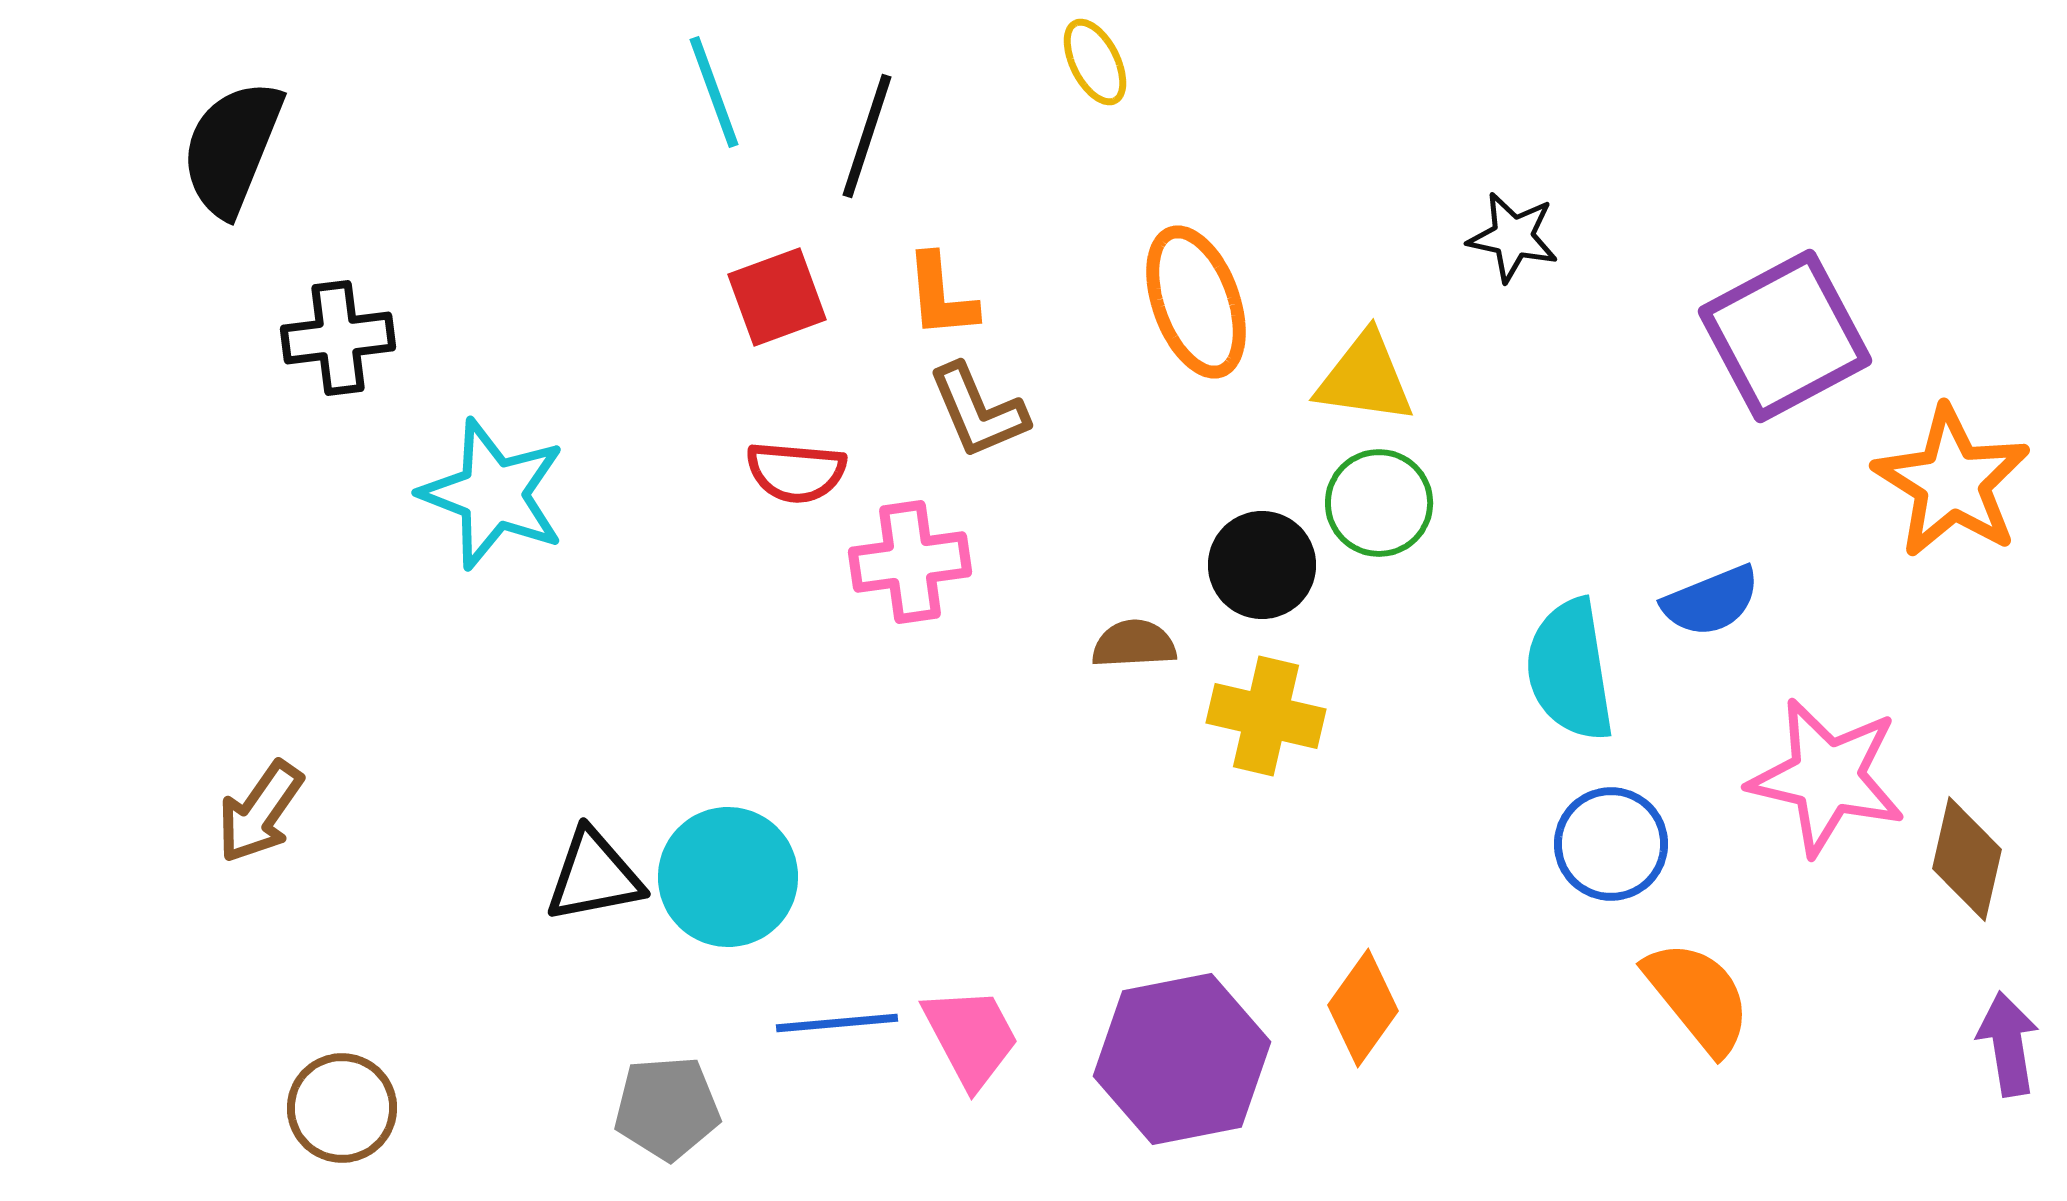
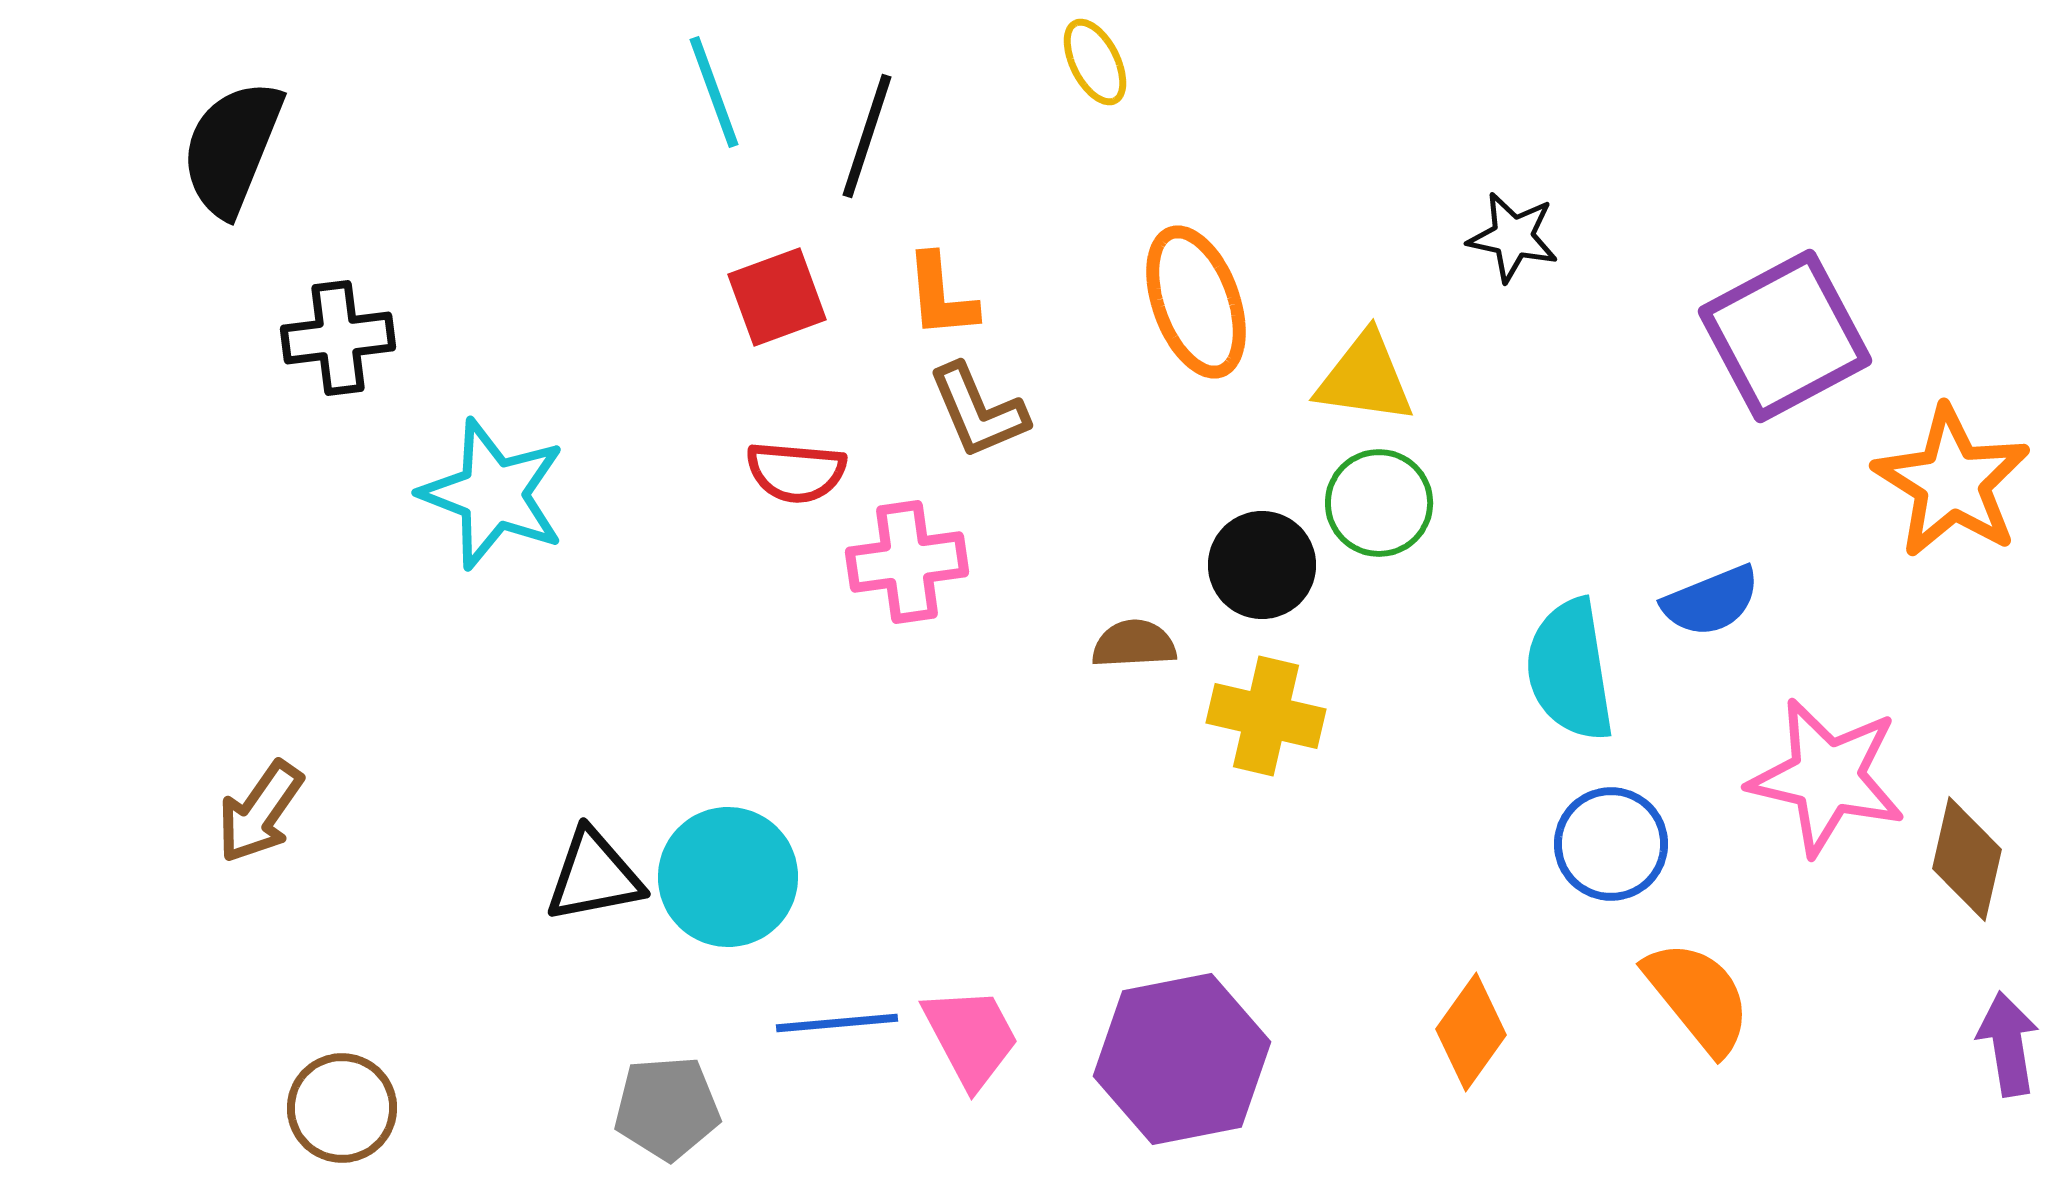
pink cross: moved 3 px left
orange diamond: moved 108 px right, 24 px down
